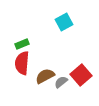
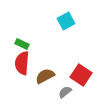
cyan square: moved 2 px right, 1 px up
green rectangle: rotated 48 degrees clockwise
red square: rotated 15 degrees counterclockwise
gray semicircle: moved 4 px right, 10 px down
